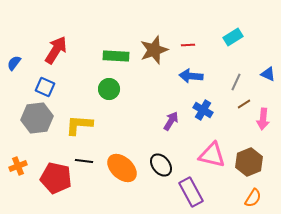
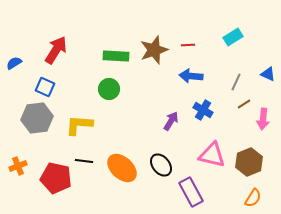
blue semicircle: rotated 21 degrees clockwise
